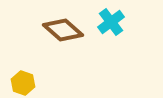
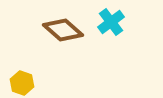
yellow hexagon: moved 1 px left
